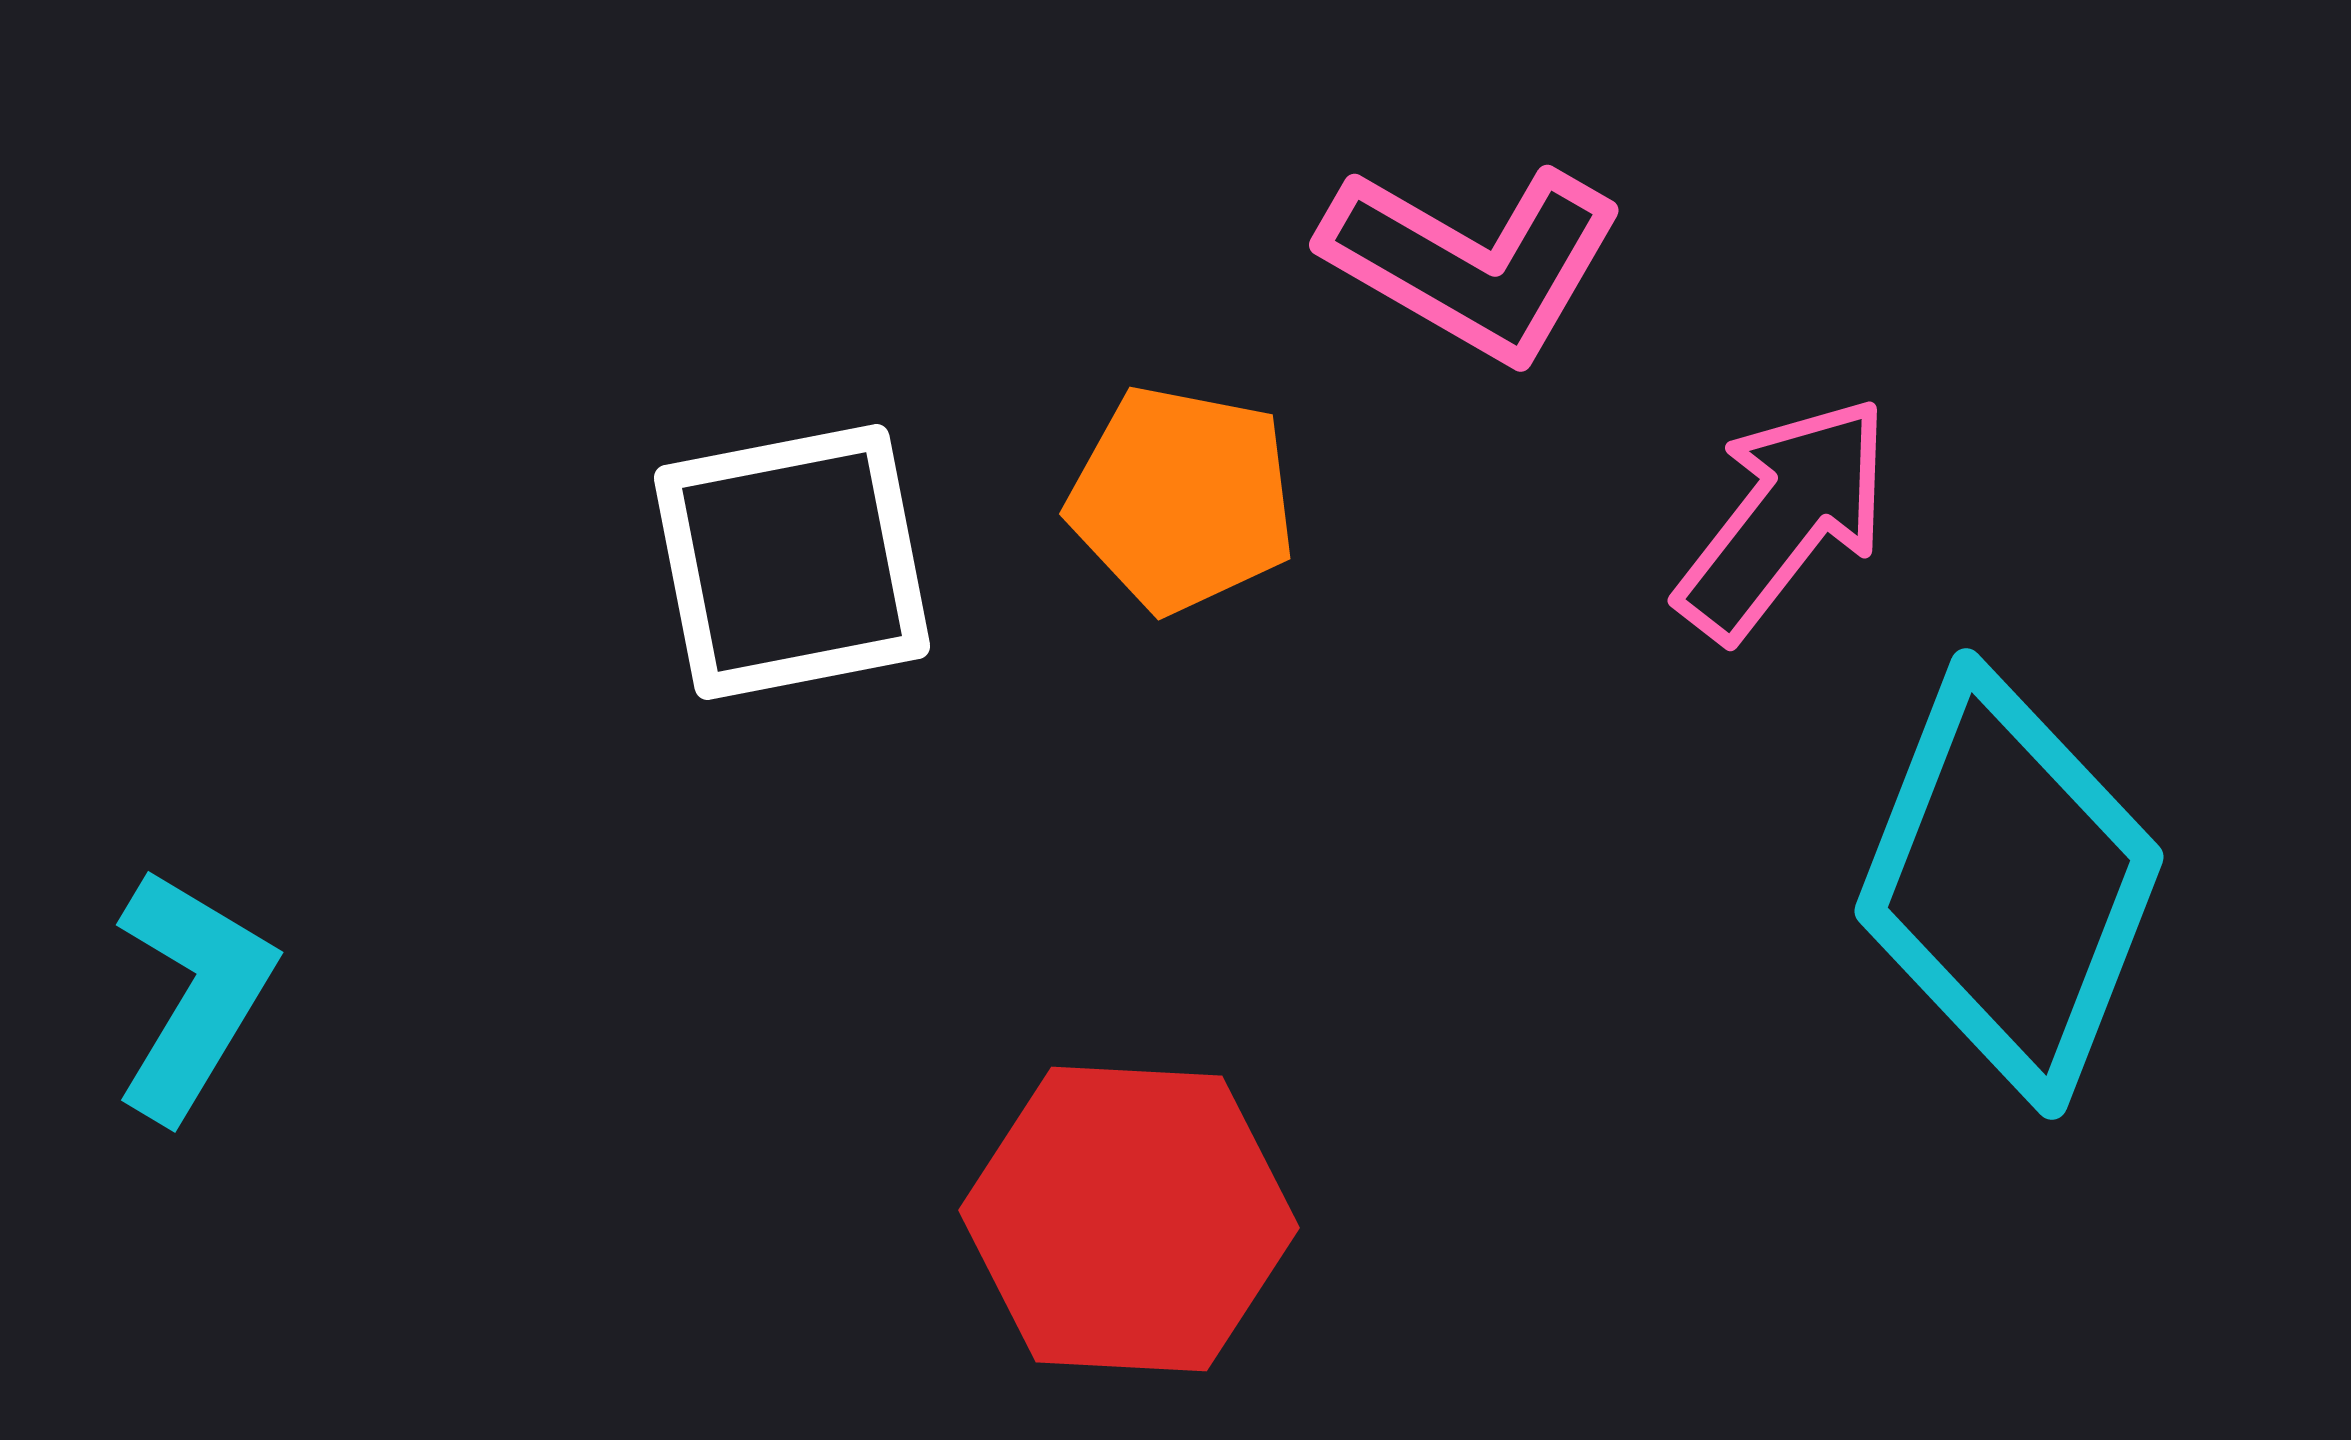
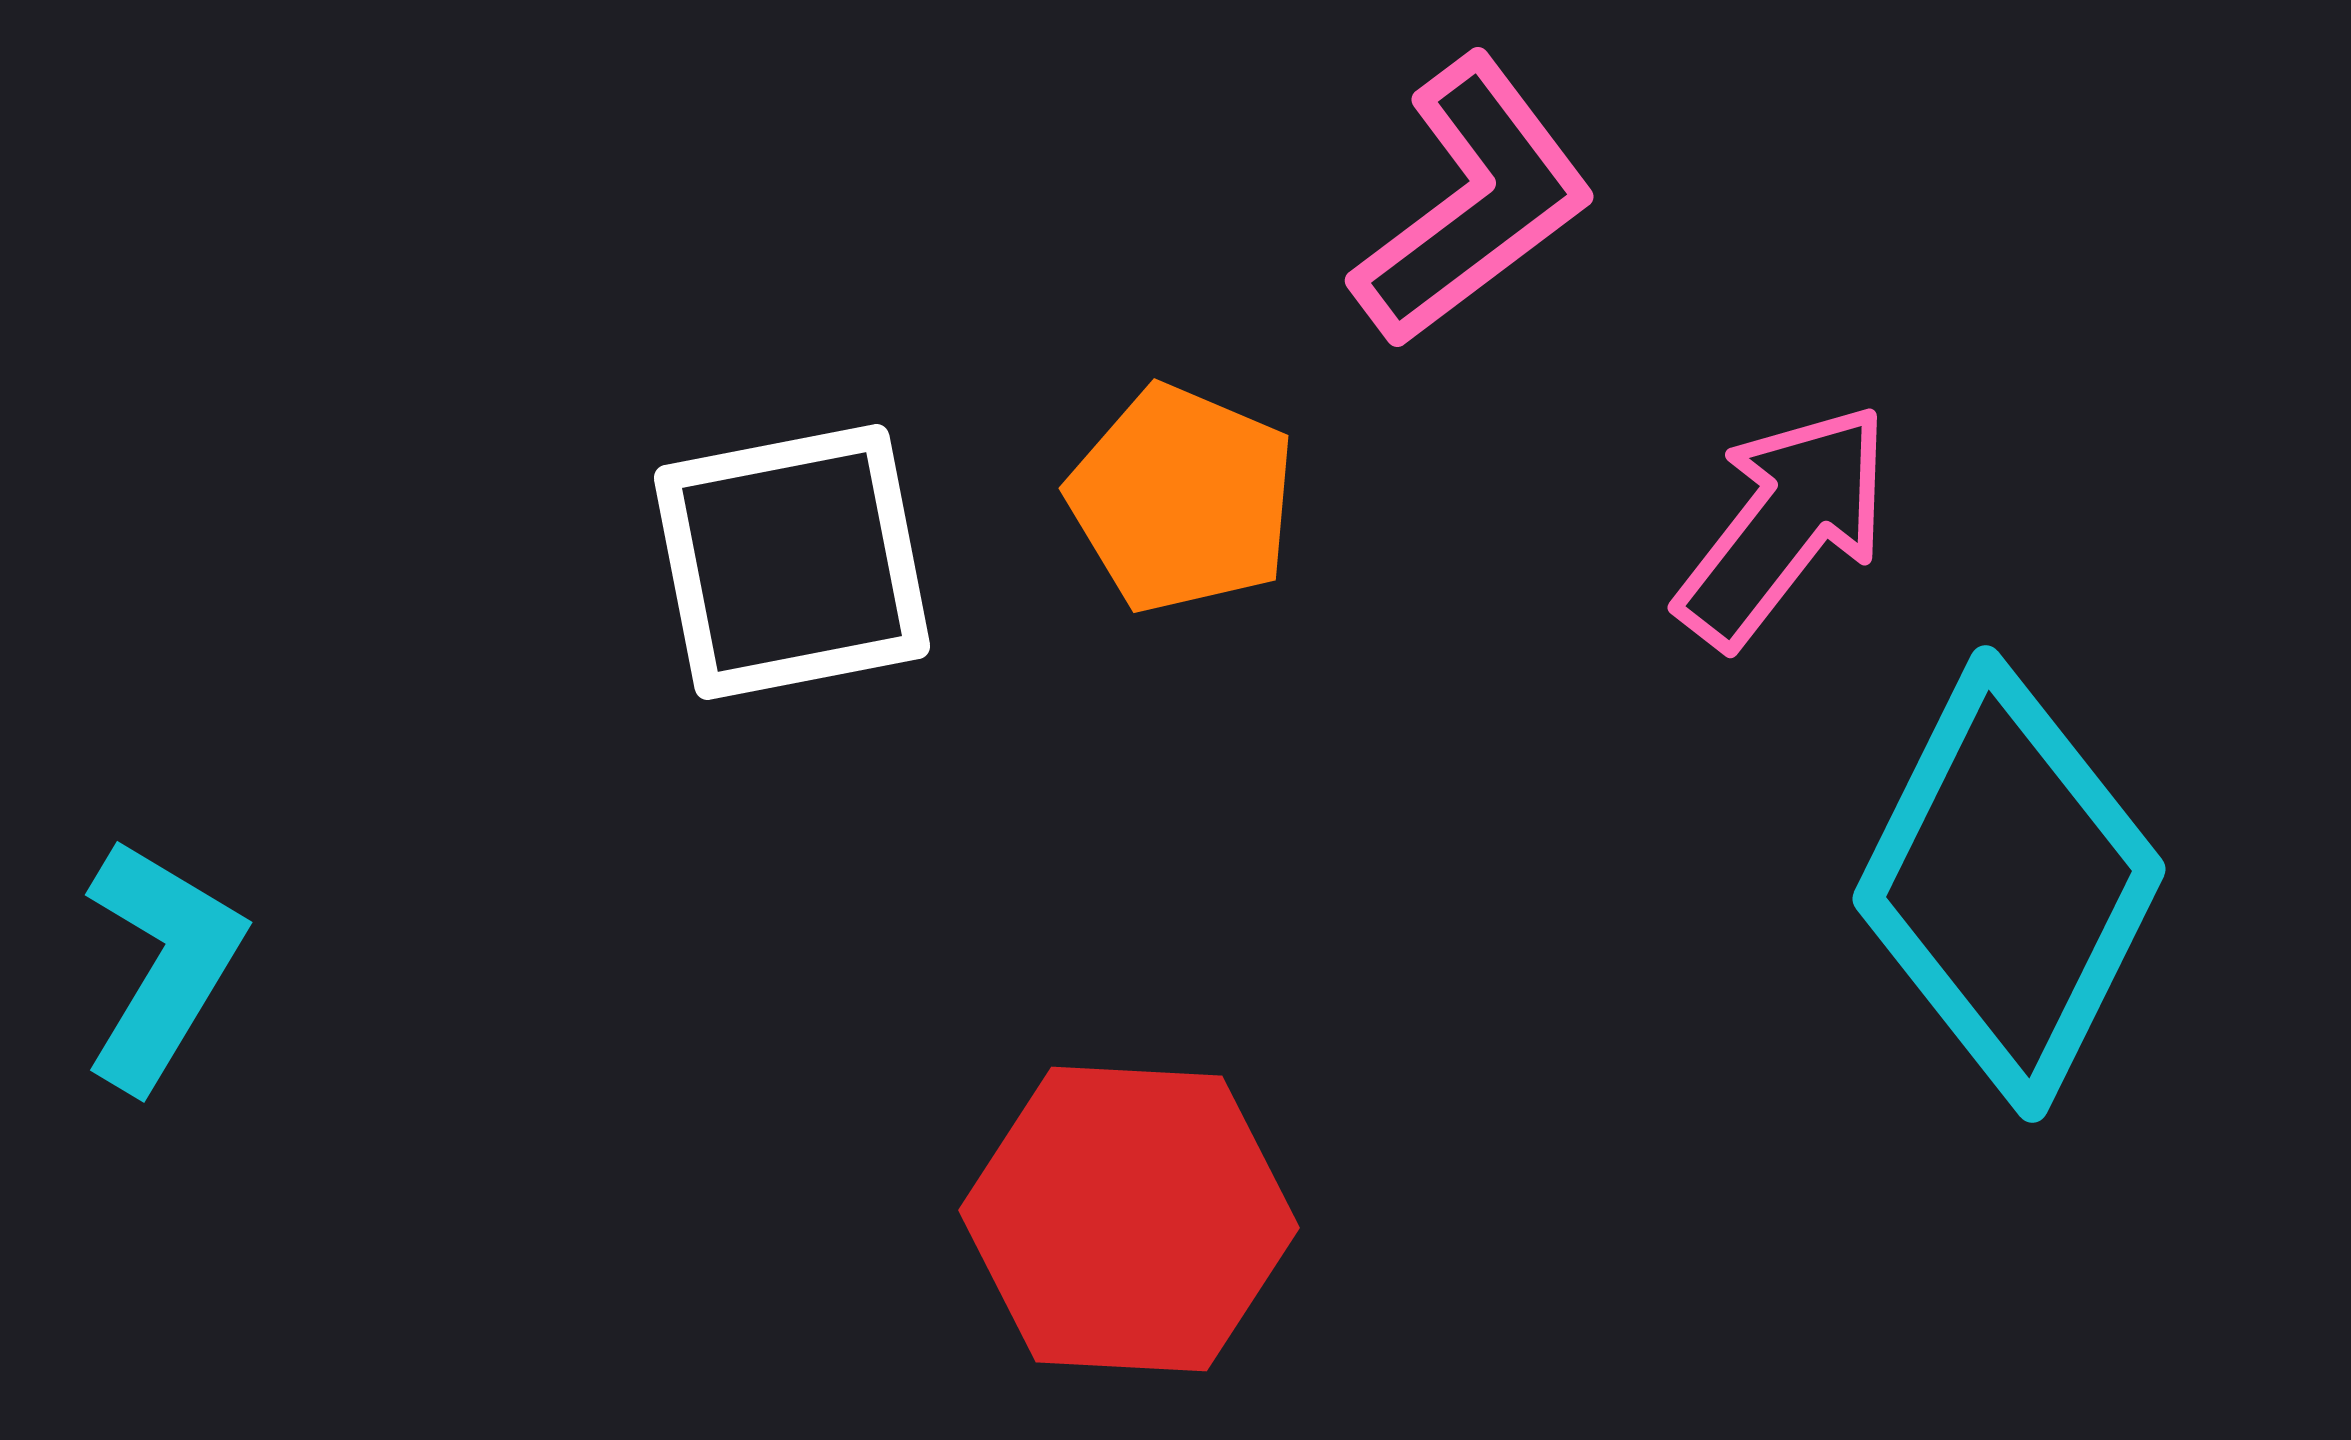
pink L-shape: moved 60 px up; rotated 67 degrees counterclockwise
orange pentagon: rotated 12 degrees clockwise
pink arrow: moved 7 px down
cyan diamond: rotated 5 degrees clockwise
cyan L-shape: moved 31 px left, 30 px up
